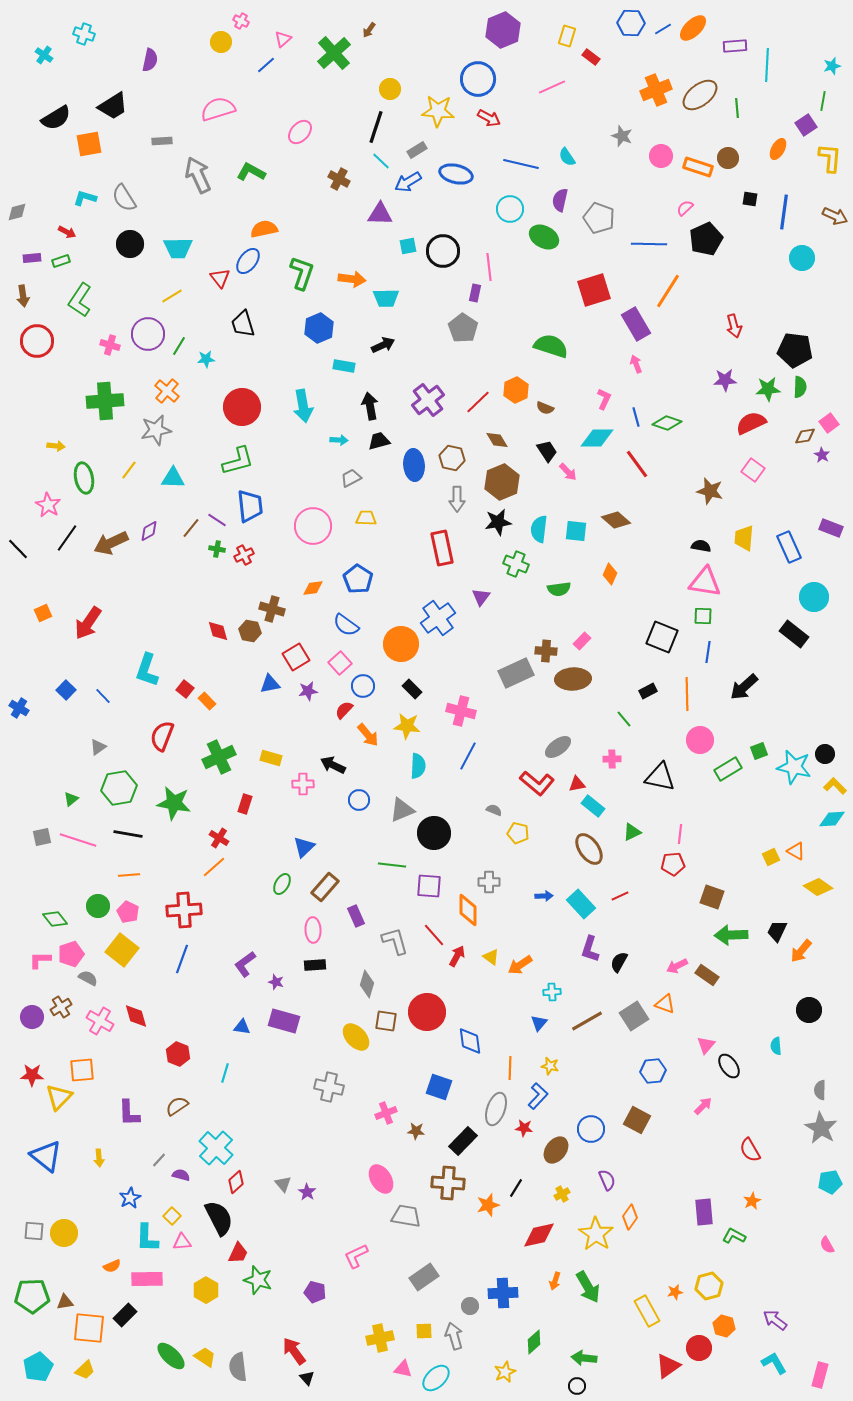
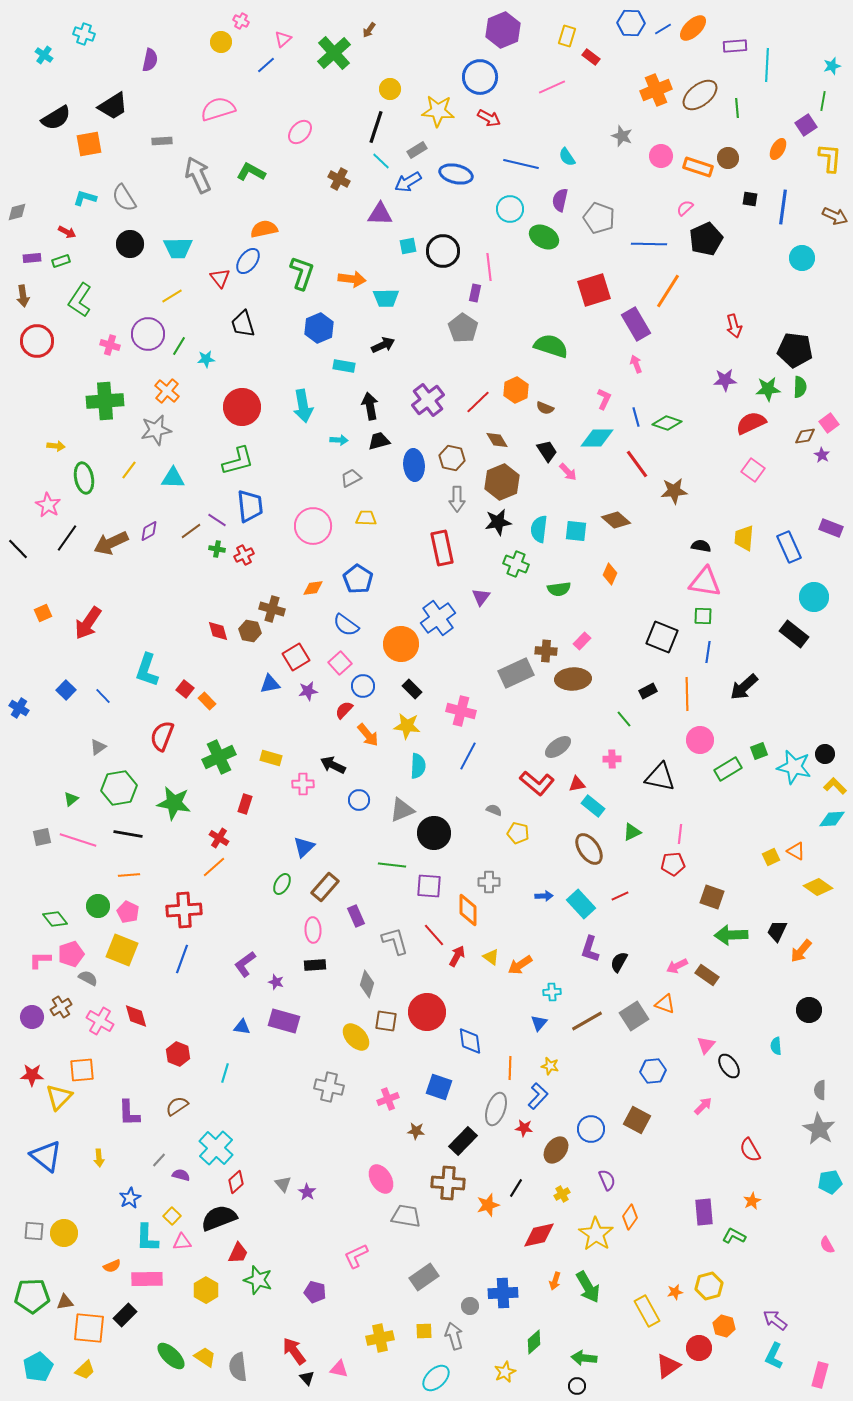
blue circle at (478, 79): moved 2 px right, 2 px up
blue line at (784, 212): moved 1 px left, 5 px up
brown star at (710, 491): moved 36 px left; rotated 20 degrees counterclockwise
brown line at (191, 528): moved 3 px down; rotated 15 degrees clockwise
yellow square at (122, 950): rotated 16 degrees counterclockwise
pink cross at (386, 1113): moved 2 px right, 14 px up
gray star at (821, 1128): moved 2 px left, 1 px down
black semicircle at (219, 1218): rotated 84 degrees counterclockwise
cyan L-shape at (774, 1363): moved 7 px up; rotated 124 degrees counterclockwise
pink triangle at (403, 1369): moved 64 px left
